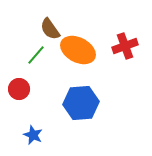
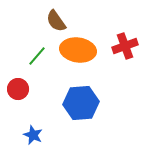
brown semicircle: moved 6 px right, 8 px up
orange ellipse: rotated 20 degrees counterclockwise
green line: moved 1 px right, 1 px down
red circle: moved 1 px left
